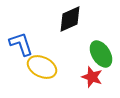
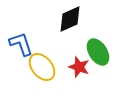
green ellipse: moved 3 px left, 2 px up
yellow ellipse: rotated 24 degrees clockwise
red star: moved 13 px left, 10 px up
